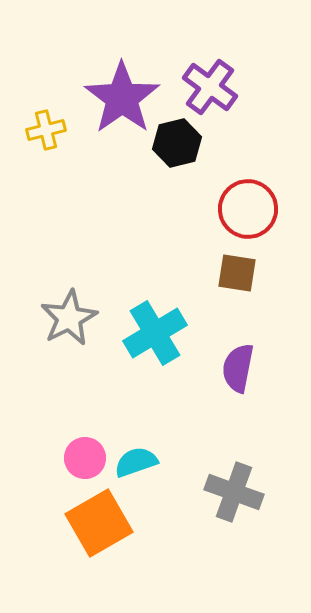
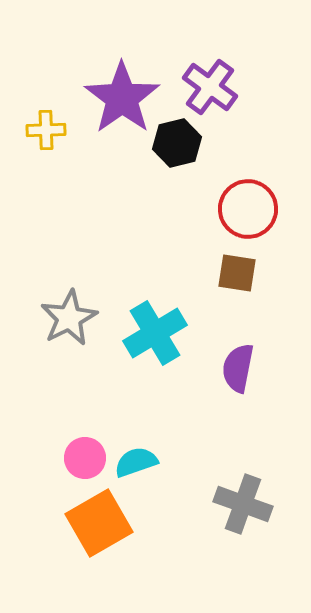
yellow cross: rotated 12 degrees clockwise
gray cross: moved 9 px right, 12 px down
